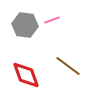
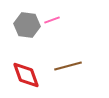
gray hexagon: moved 2 px right
brown line: rotated 52 degrees counterclockwise
